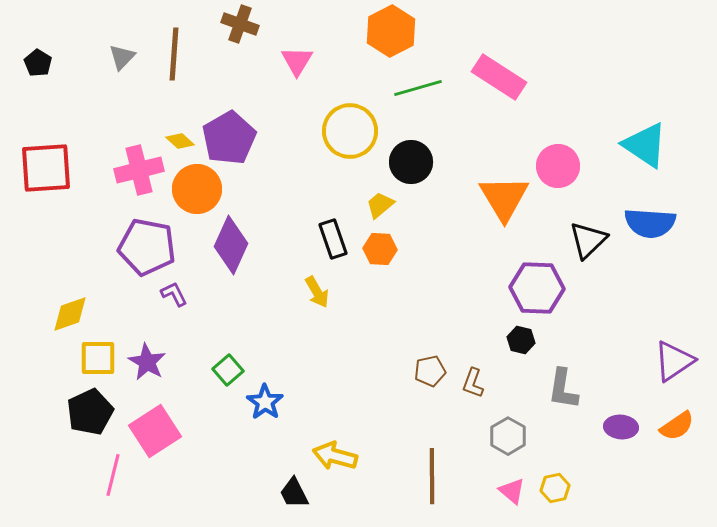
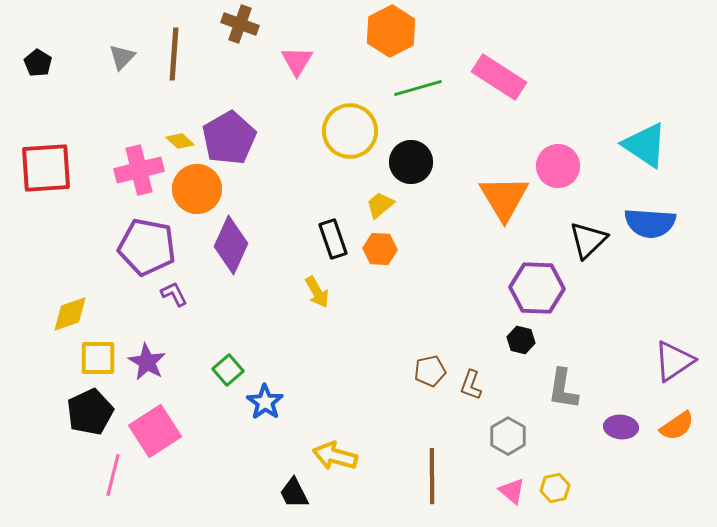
brown L-shape at (473, 383): moved 2 px left, 2 px down
